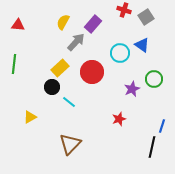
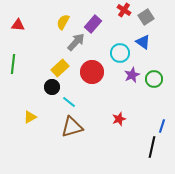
red cross: rotated 16 degrees clockwise
blue triangle: moved 1 px right, 3 px up
green line: moved 1 px left
purple star: moved 14 px up
brown triangle: moved 2 px right, 17 px up; rotated 30 degrees clockwise
